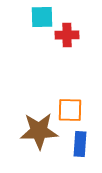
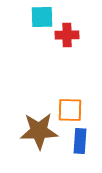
blue rectangle: moved 3 px up
